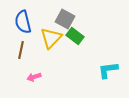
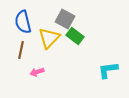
yellow triangle: moved 2 px left
pink arrow: moved 3 px right, 5 px up
